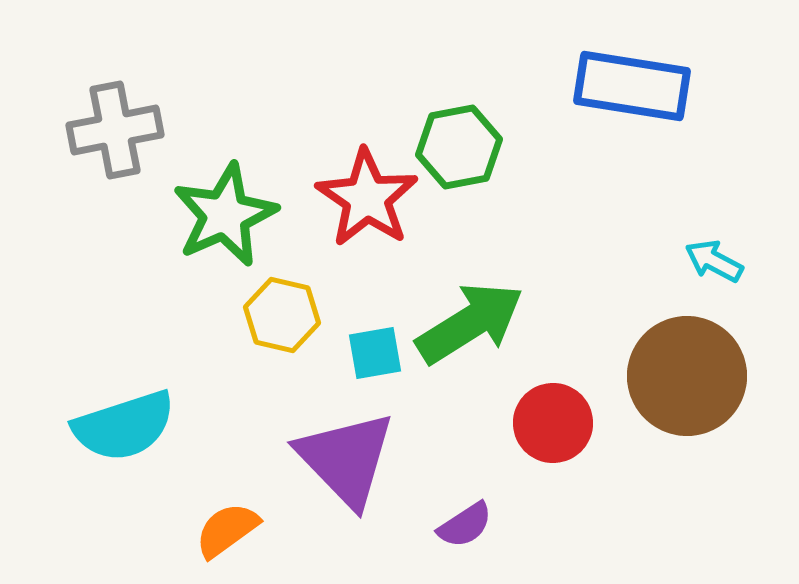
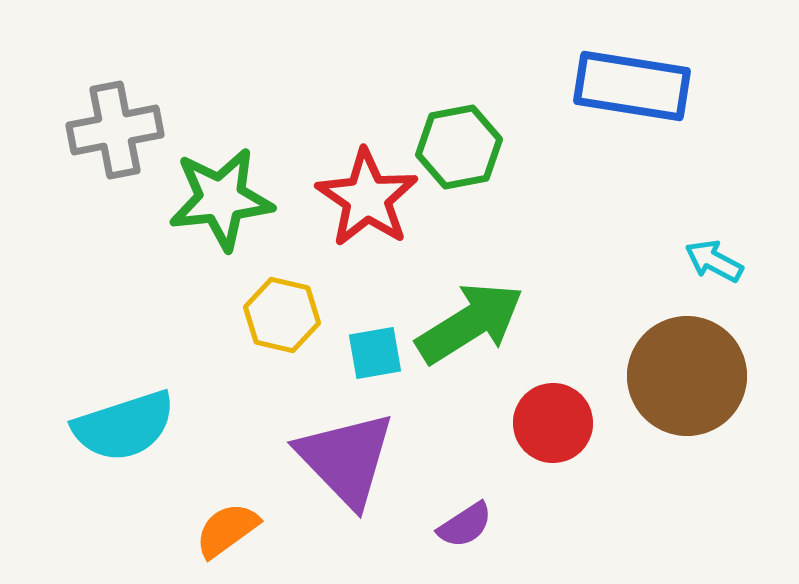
green star: moved 4 px left, 16 px up; rotated 18 degrees clockwise
